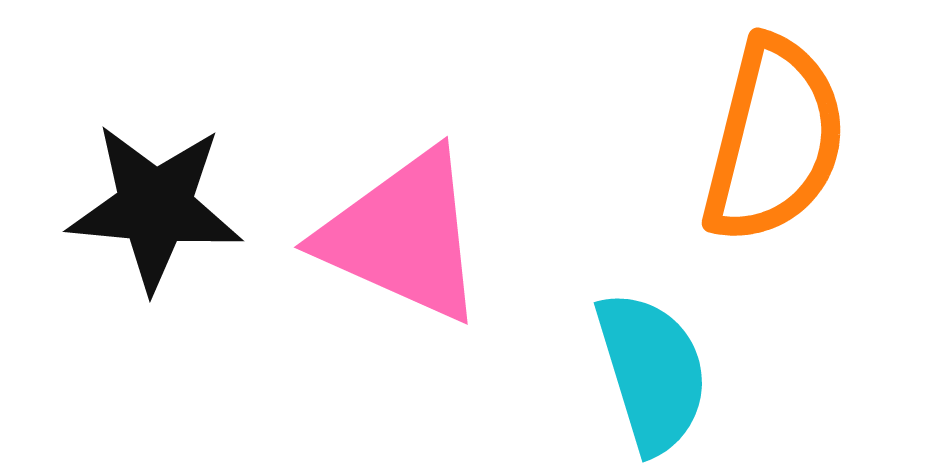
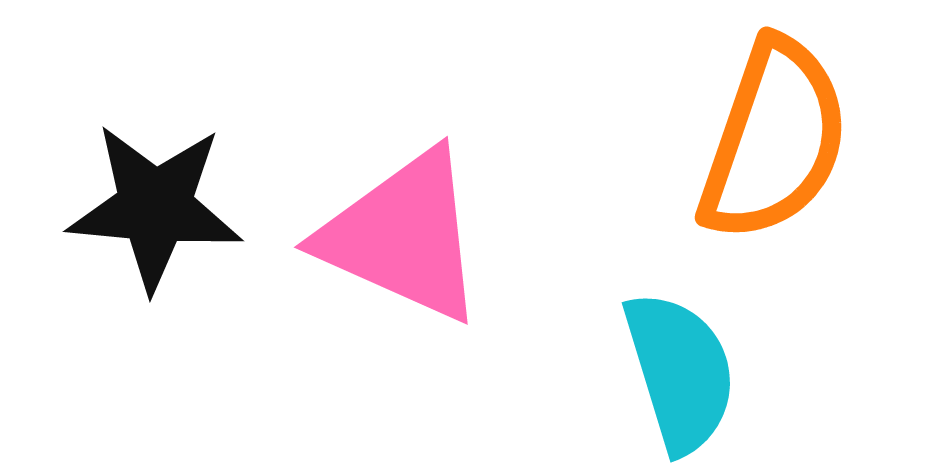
orange semicircle: rotated 5 degrees clockwise
cyan semicircle: moved 28 px right
